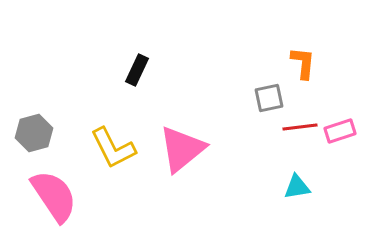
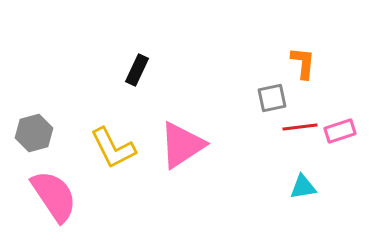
gray square: moved 3 px right
pink triangle: moved 4 px up; rotated 6 degrees clockwise
cyan triangle: moved 6 px right
